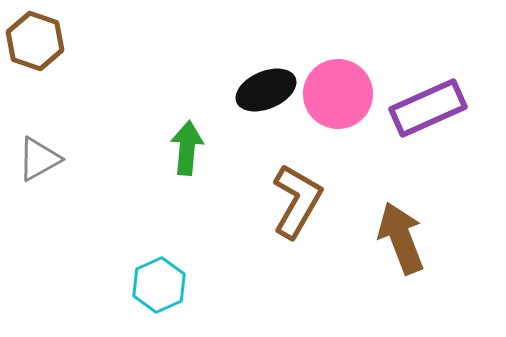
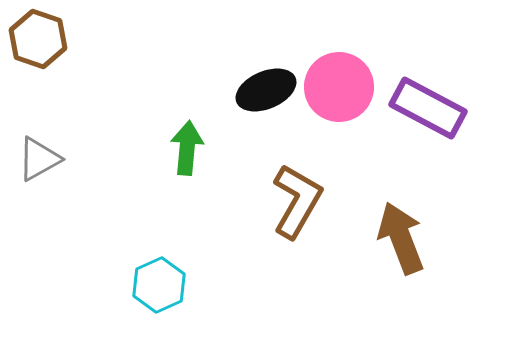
brown hexagon: moved 3 px right, 2 px up
pink circle: moved 1 px right, 7 px up
purple rectangle: rotated 52 degrees clockwise
